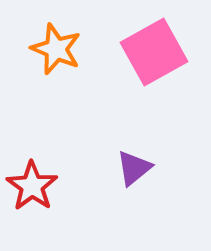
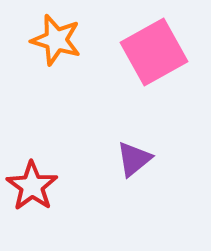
orange star: moved 9 px up; rotated 6 degrees counterclockwise
purple triangle: moved 9 px up
